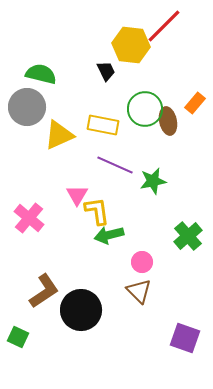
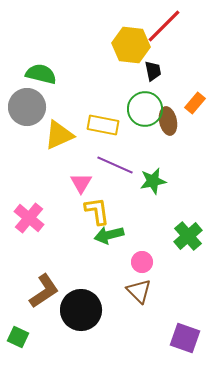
black trapezoid: moved 47 px right; rotated 15 degrees clockwise
pink triangle: moved 4 px right, 12 px up
